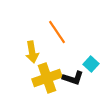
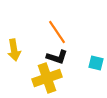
yellow arrow: moved 18 px left, 2 px up
cyan square: moved 5 px right, 1 px up; rotated 28 degrees counterclockwise
black L-shape: moved 16 px left, 21 px up
